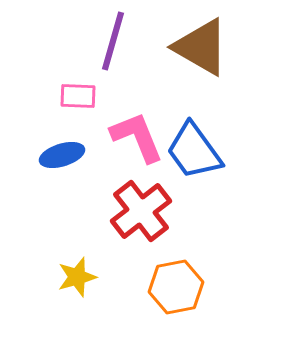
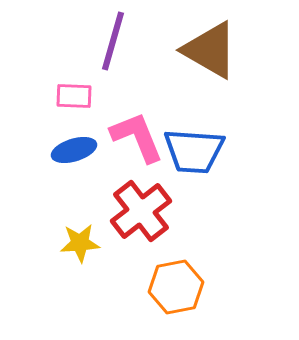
brown triangle: moved 9 px right, 3 px down
pink rectangle: moved 4 px left
blue trapezoid: rotated 50 degrees counterclockwise
blue ellipse: moved 12 px right, 5 px up
yellow star: moved 3 px right, 34 px up; rotated 12 degrees clockwise
